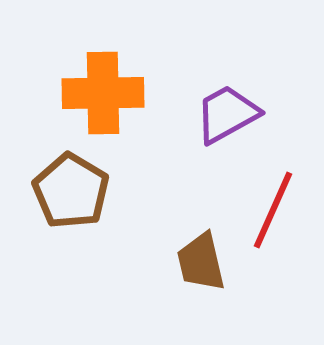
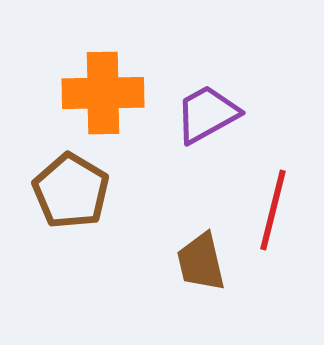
purple trapezoid: moved 20 px left
red line: rotated 10 degrees counterclockwise
